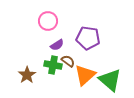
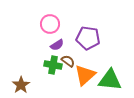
pink circle: moved 2 px right, 3 px down
brown star: moved 6 px left, 10 px down
green triangle: rotated 35 degrees counterclockwise
